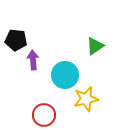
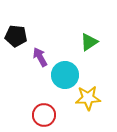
black pentagon: moved 4 px up
green triangle: moved 6 px left, 4 px up
purple arrow: moved 7 px right, 3 px up; rotated 24 degrees counterclockwise
yellow star: moved 2 px right, 1 px up; rotated 10 degrees clockwise
